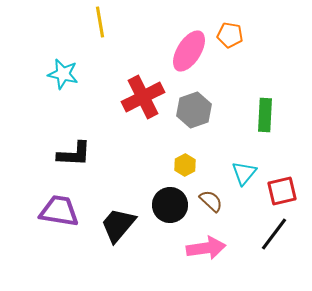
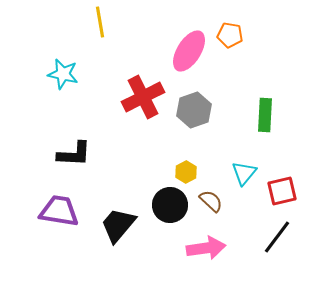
yellow hexagon: moved 1 px right, 7 px down
black line: moved 3 px right, 3 px down
